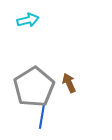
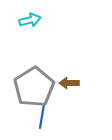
cyan arrow: moved 2 px right
brown arrow: rotated 66 degrees counterclockwise
